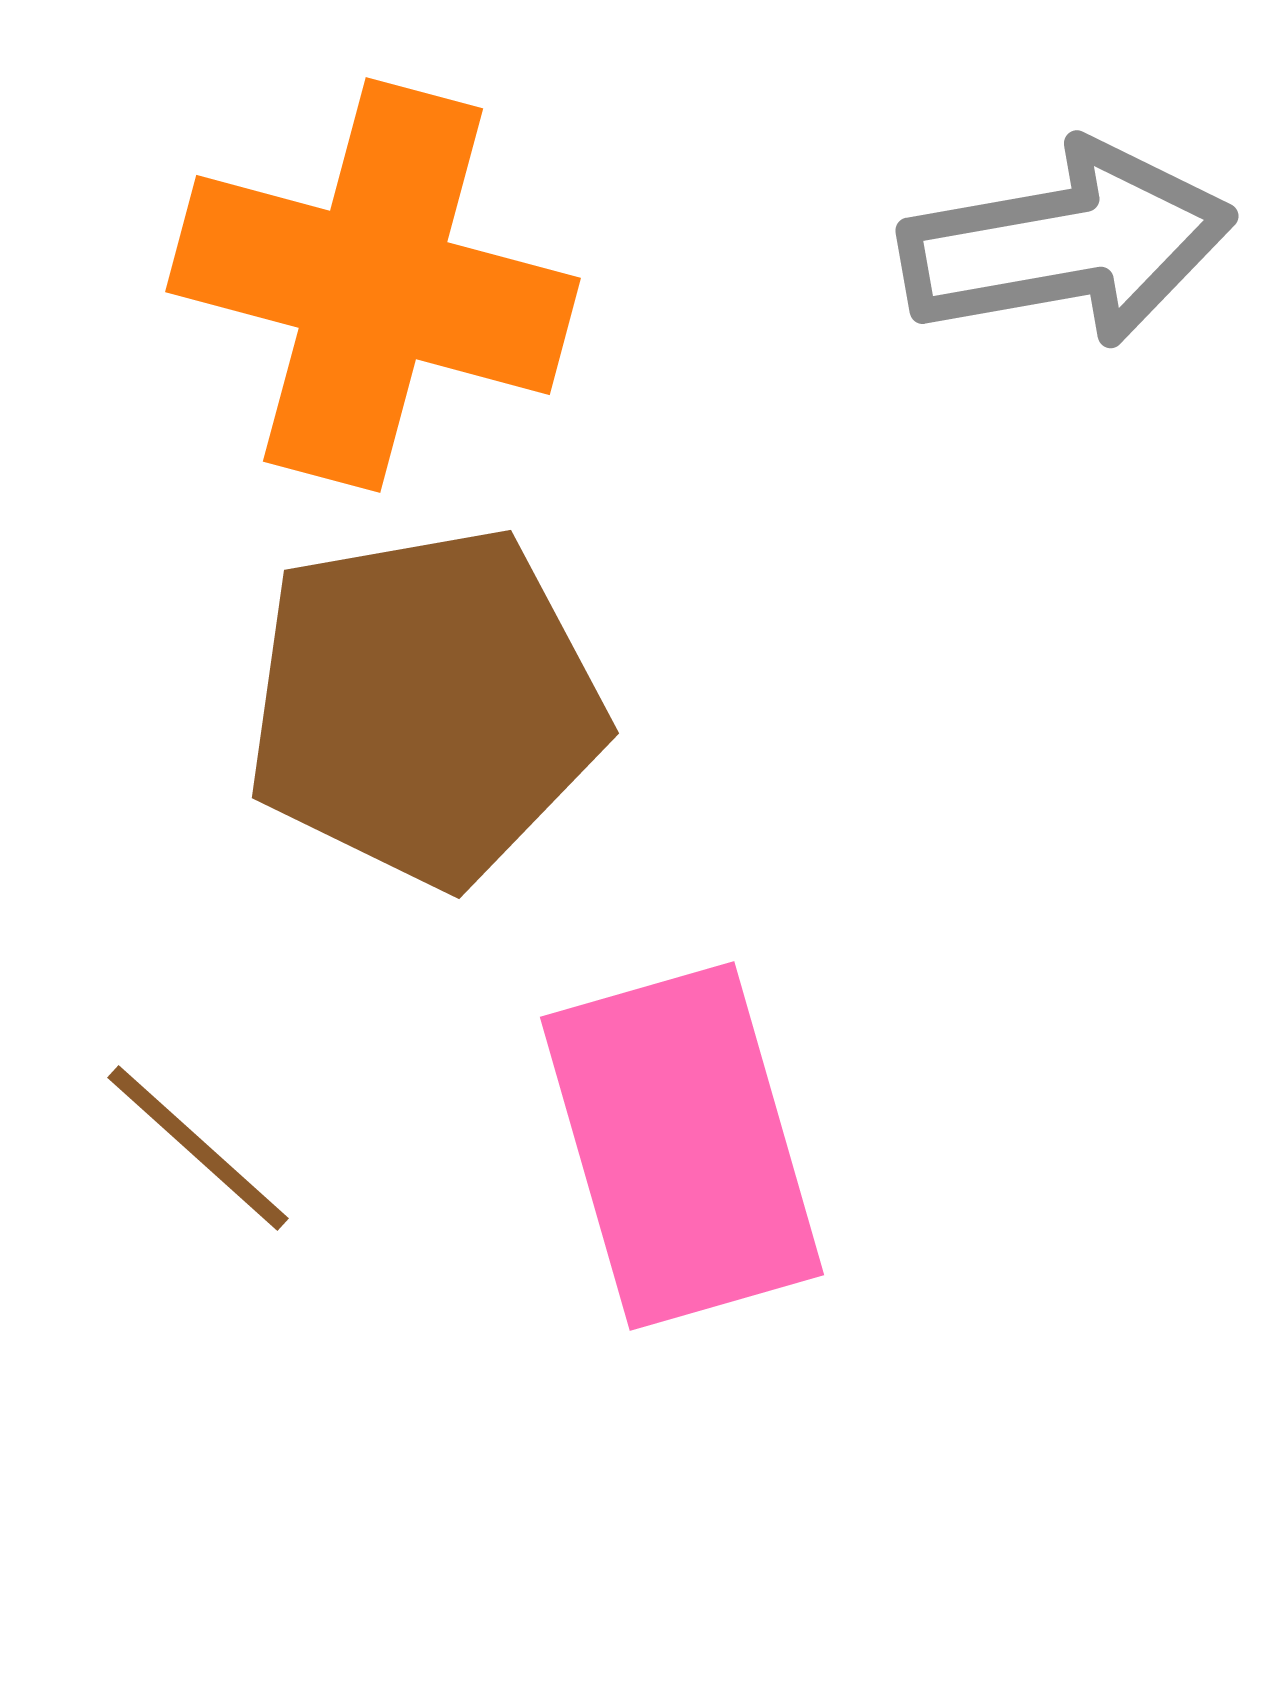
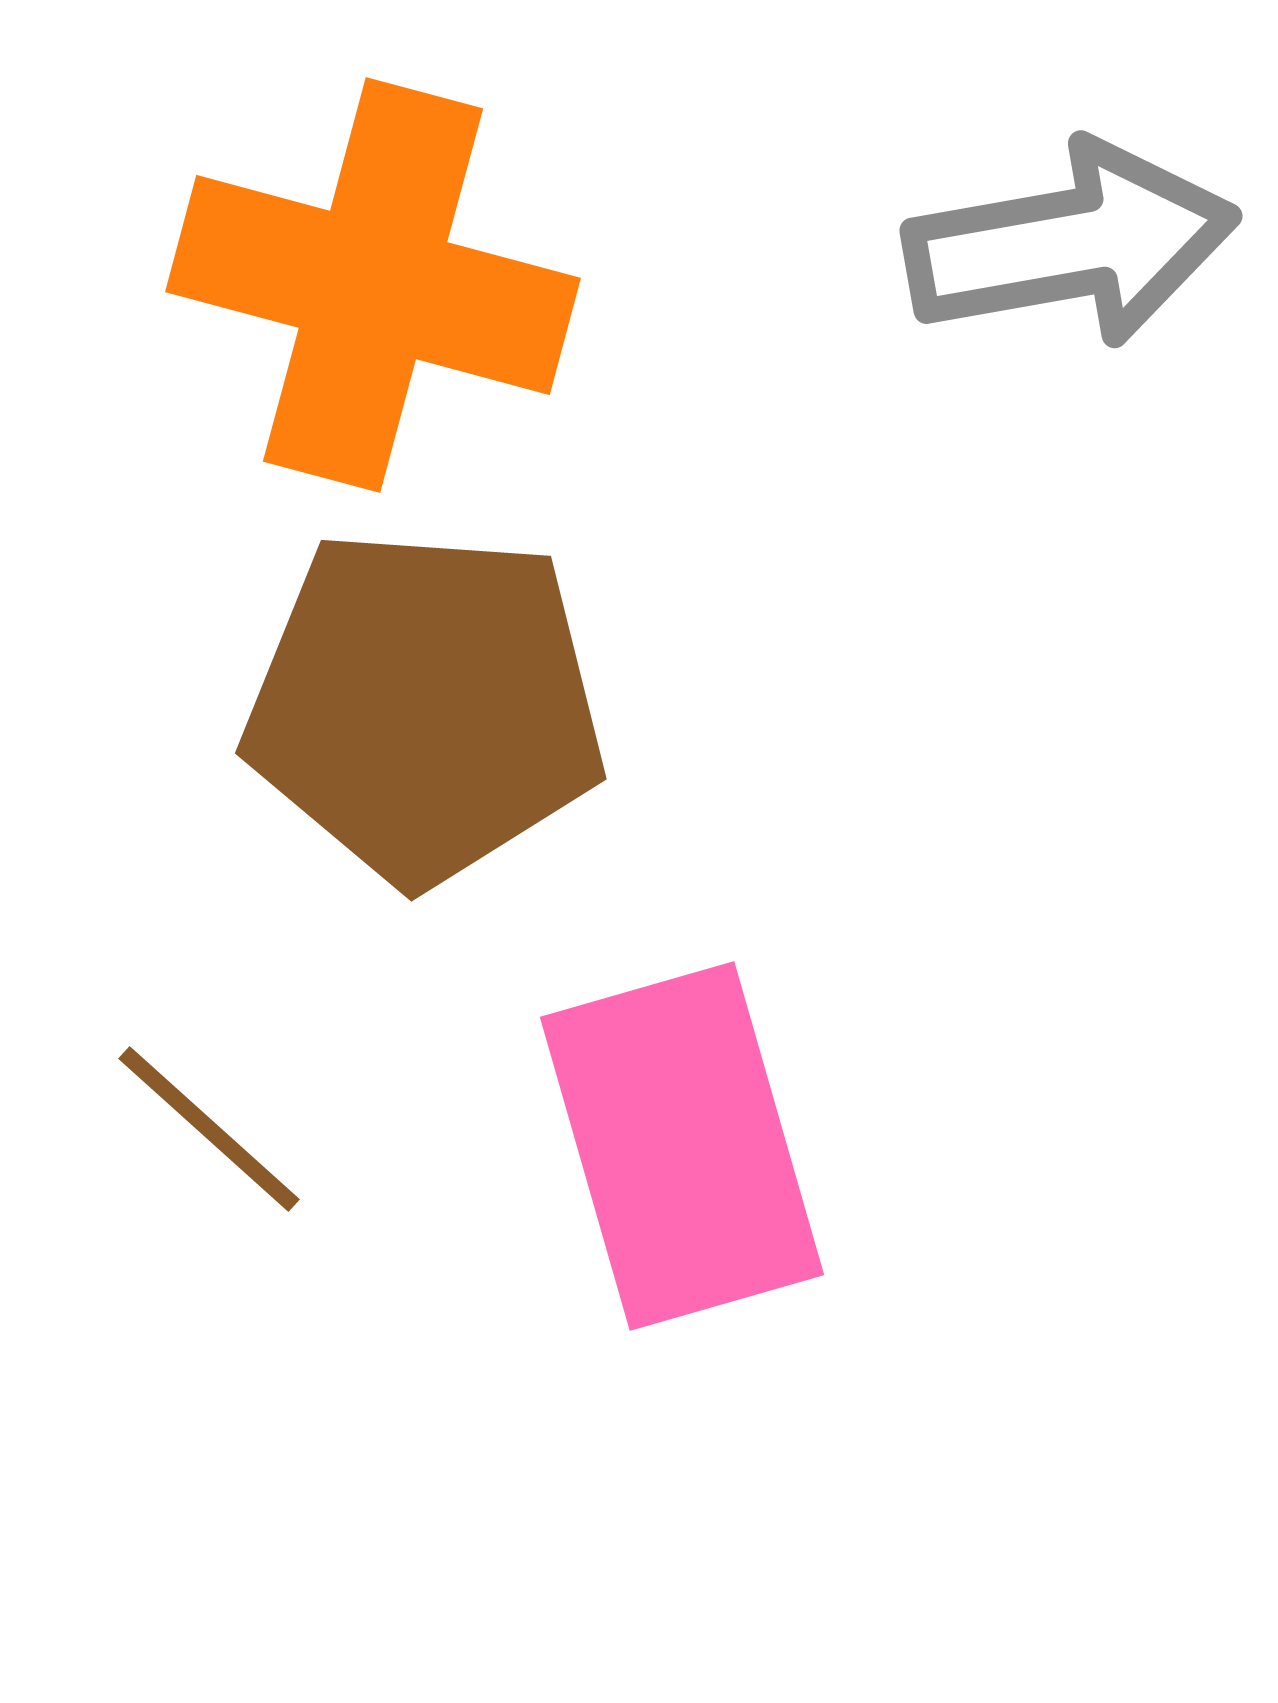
gray arrow: moved 4 px right
brown pentagon: rotated 14 degrees clockwise
brown line: moved 11 px right, 19 px up
